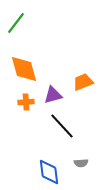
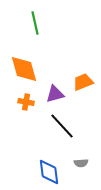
green line: moved 19 px right; rotated 50 degrees counterclockwise
purple triangle: moved 2 px right, 1 px up
orange cross: rotated 14 degrees clockwise
